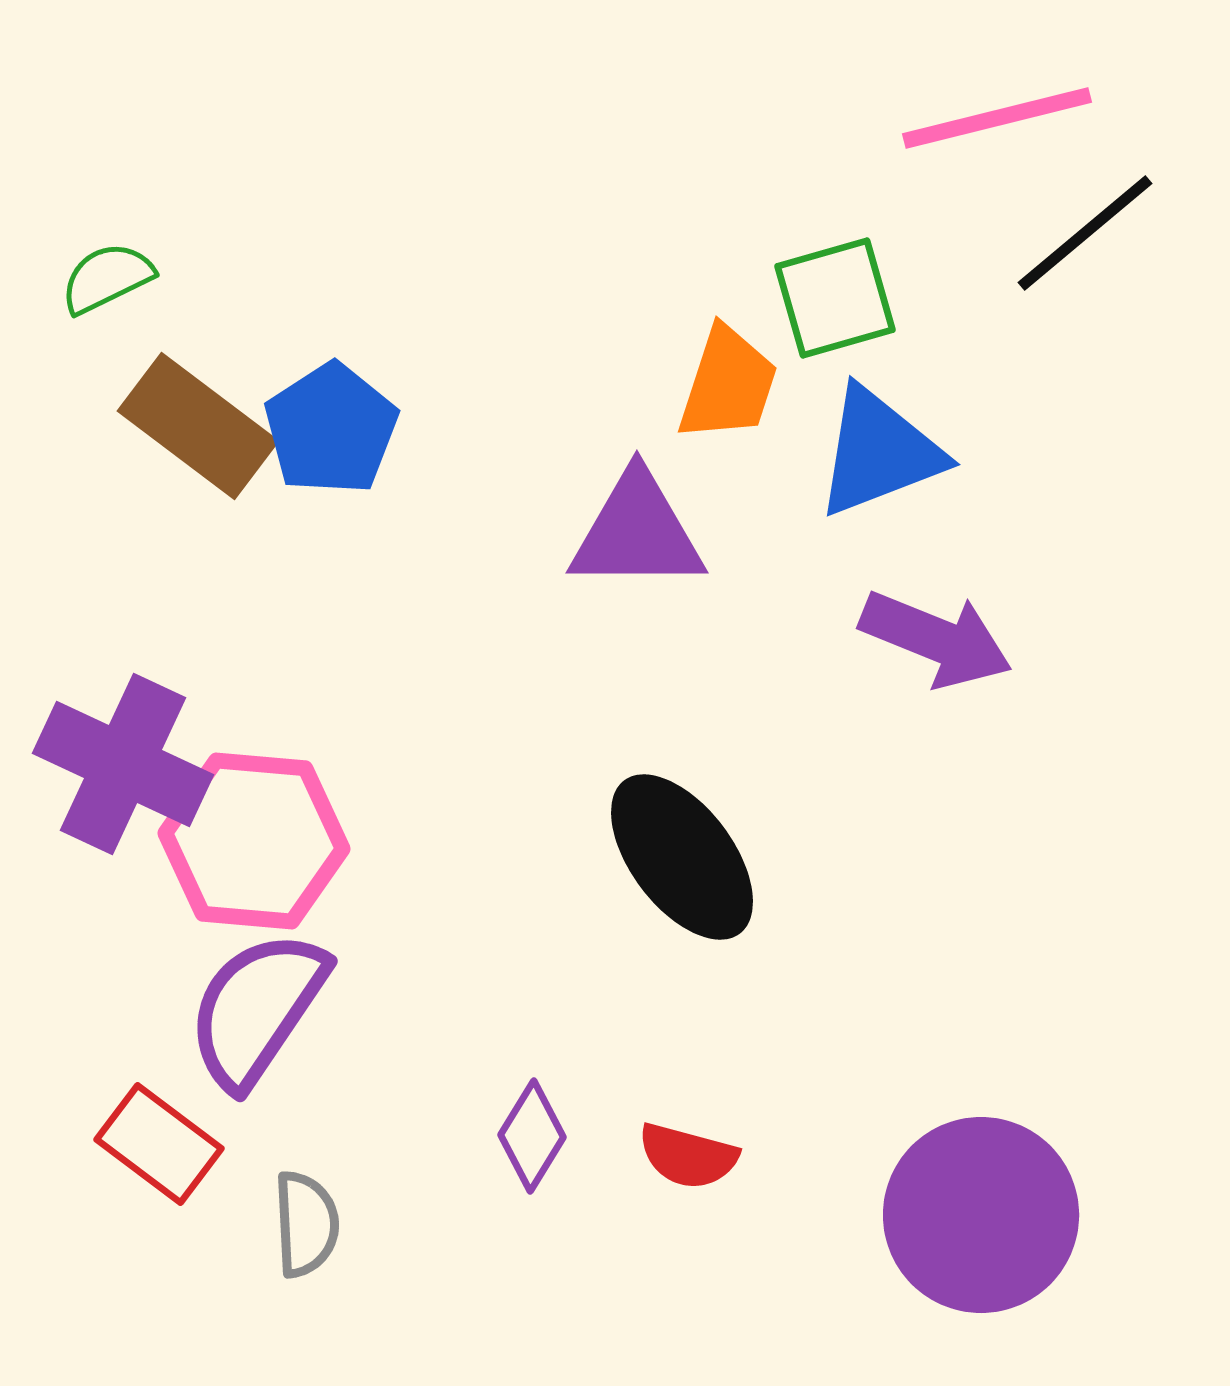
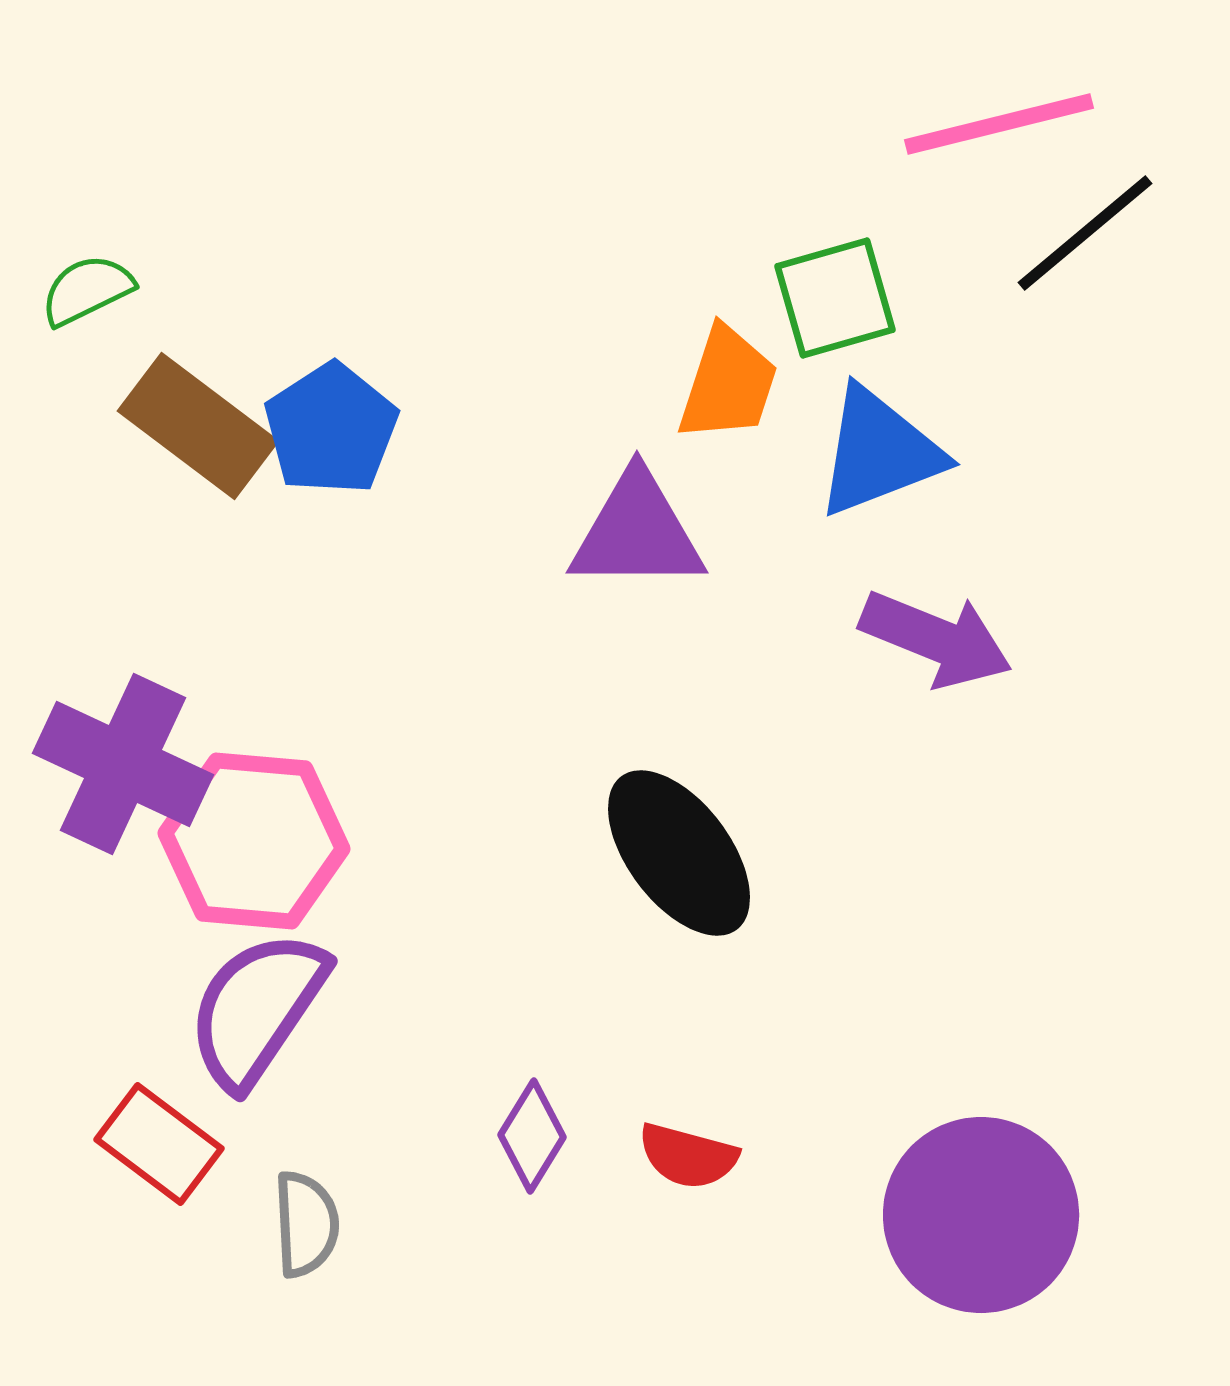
pink line: moved 2 px right, 6 px down
green semicircle: moved 20 px left, 12 px down
black ellipse: moved 3 px left, 4 px up
